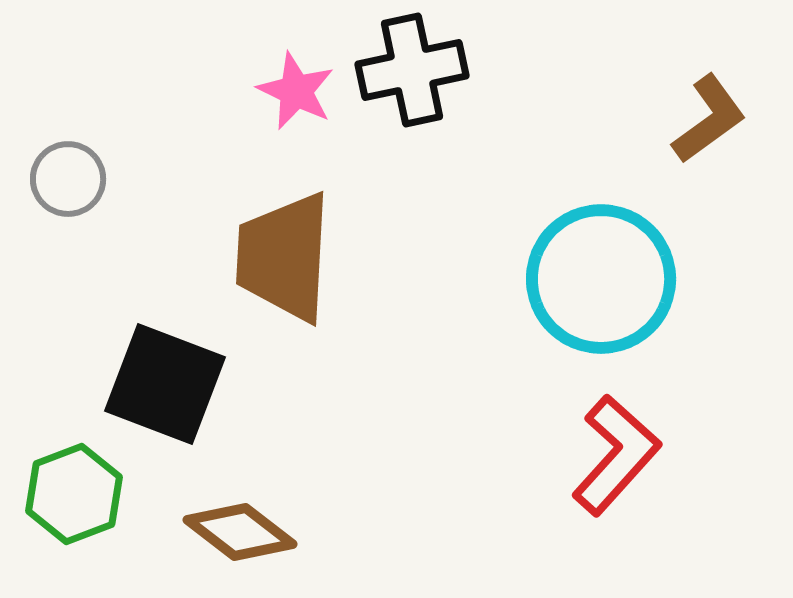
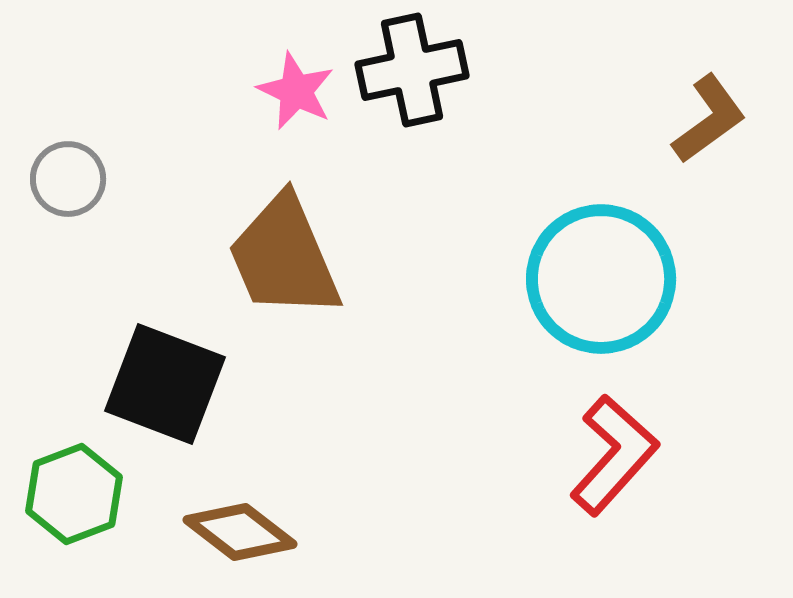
brown trapezoid: rotated 26 degrees counterclockwise
red L-shape: moved 2 px left
